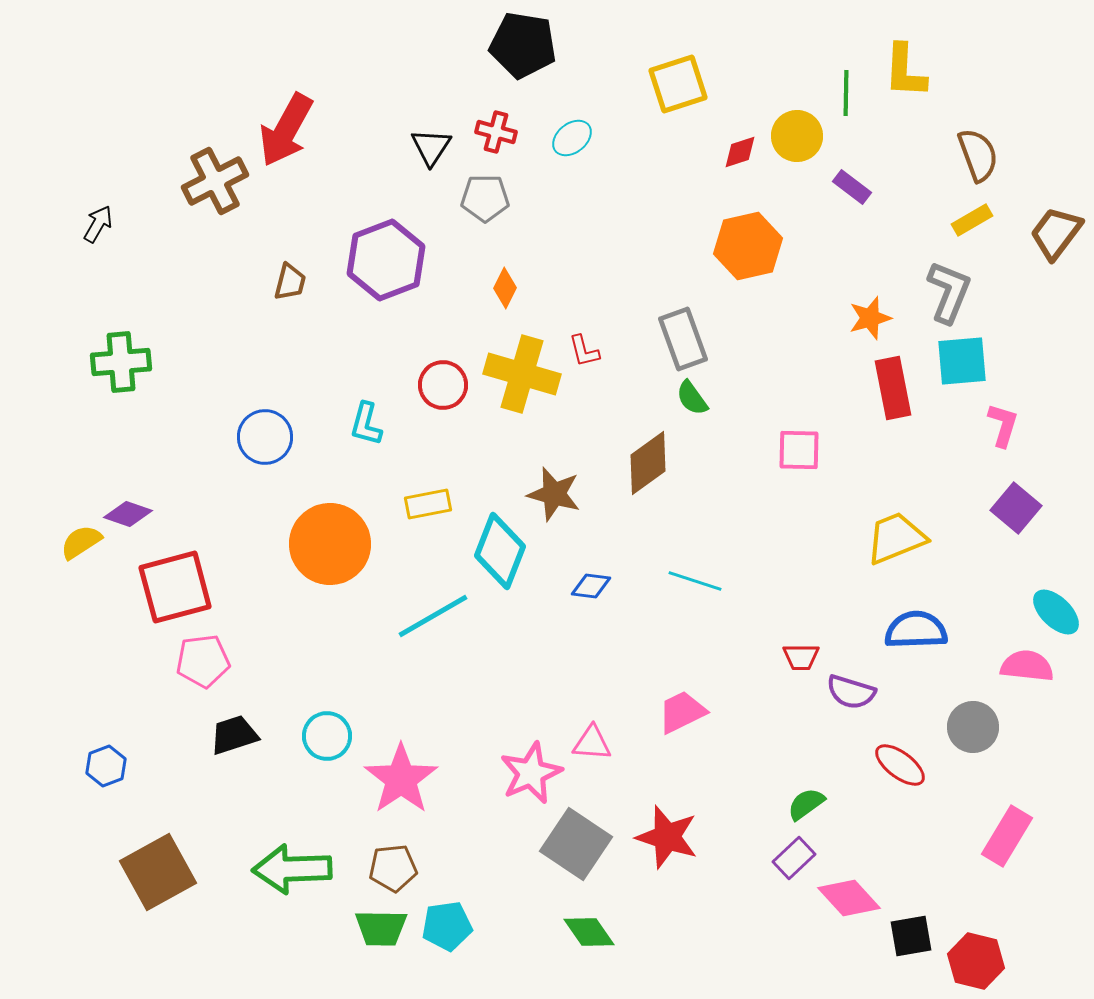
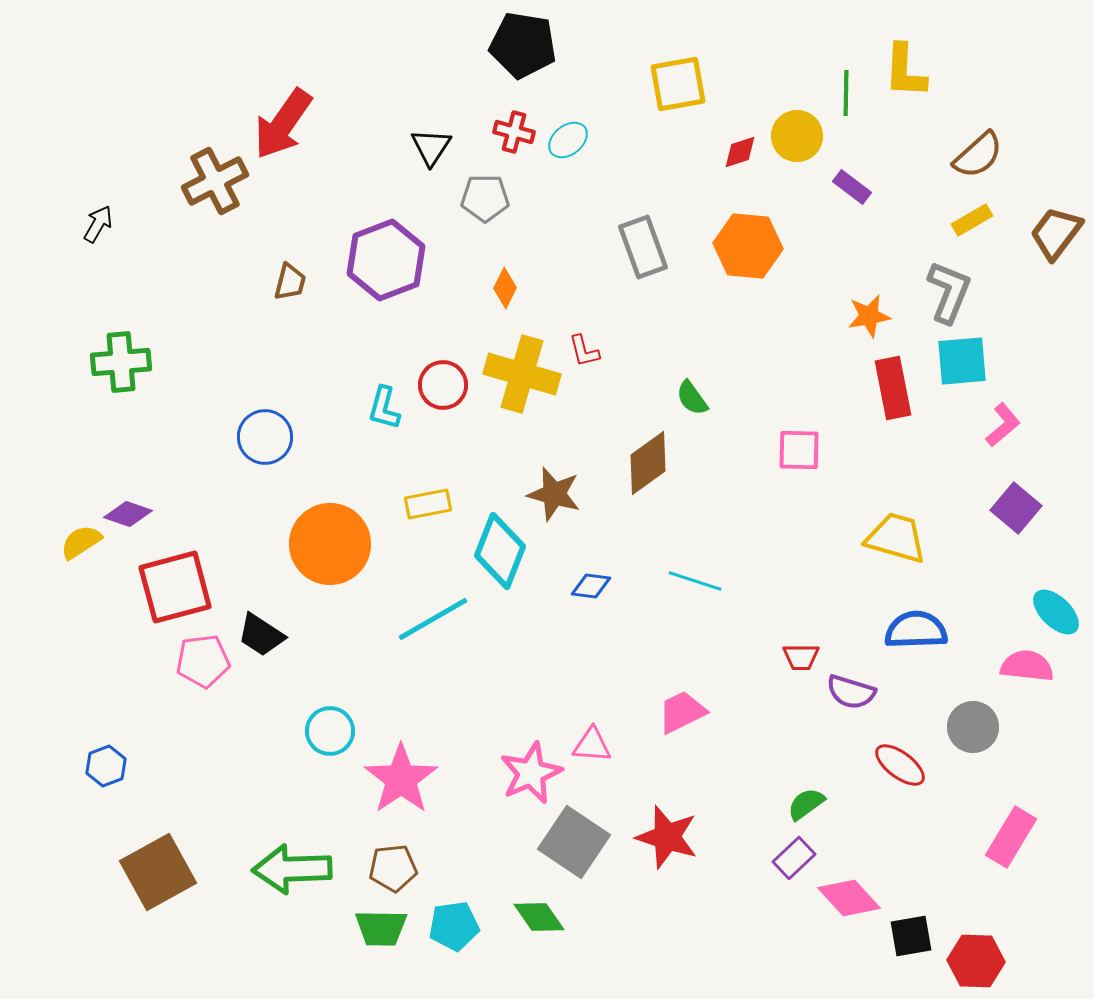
yellow square at (678, 84): rotated 8 degrees clockwise
red arrow at (286, 130): moved 3 px left, 6 px up; rotated 6 degrees clockwise
red cross at (496, 132): moved 18 px right
cyan ellipse at (572, 138): moved 4 px left, 2 px down
brown semicircle at (978, 155): rotated 68 degrees clockwise
orange hexagon at (748, 246): rotated 18 degrees clockwise
orange star at (870, 318): moved 1 px left, 2 px up; rotated 6 degrees clockwise
gray rectangle at (683, 339): moved 40 px left, 92 px up
cyan L-shape at (366, 424): moved 18 px right, 16 px up
pink L-shape at (1003, 425): rotated 33 degrees clockwise
yellow trapezoid at (896, 538): rotated 38 degrees clockwise
cyan line at (433, 616): moved 3 px down
black trapezoid at (234, 735): moved 27 px right, 100 px up; rotated 129 degrees counterclockwise
cyan circle at (327, 736): moved 3 px right, 5 px up
pink triangle at (592, 743): moved 2 px down
pink rectangle at (1007, 836): moved 4 px right, 1 px down
gray square at (576, 844): moved 2 px left, 2 px up
cyan pentagon at (447, 926): moved 7 px right
green diamond at (589, 932): moved 50 px left, 15 px up
red hexagon at (976, 961): rotated 12 degrees counterclockwise
